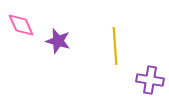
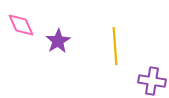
purple star: rotated 25 degrees clockwise
purple cross: moved 2 px right, 1 px down
